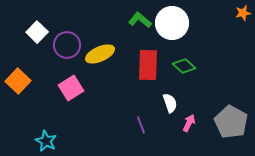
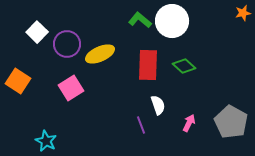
white circle: moved 2 px up
purple circle: moved 1 px up
orange square: rotated 10 degrees counterclockwise
white semicircle: moved 12 px left, 2 px down
